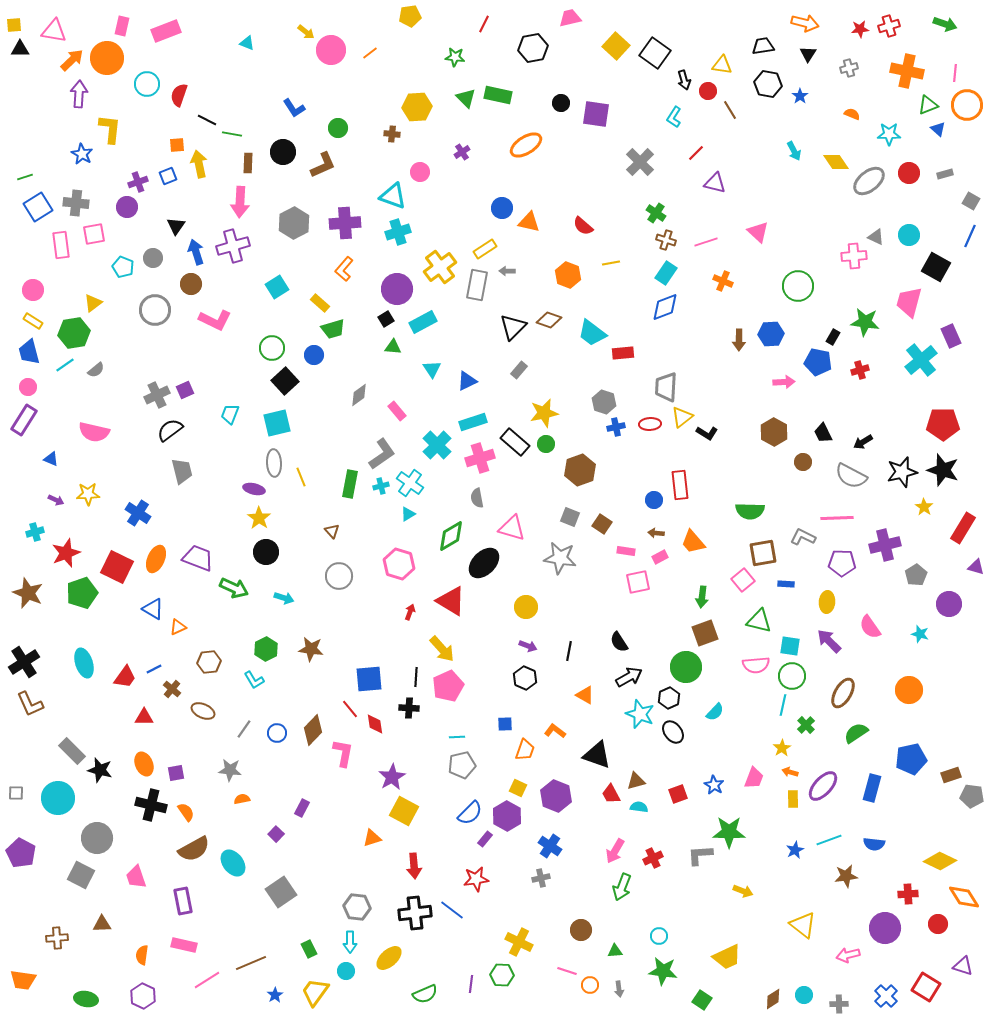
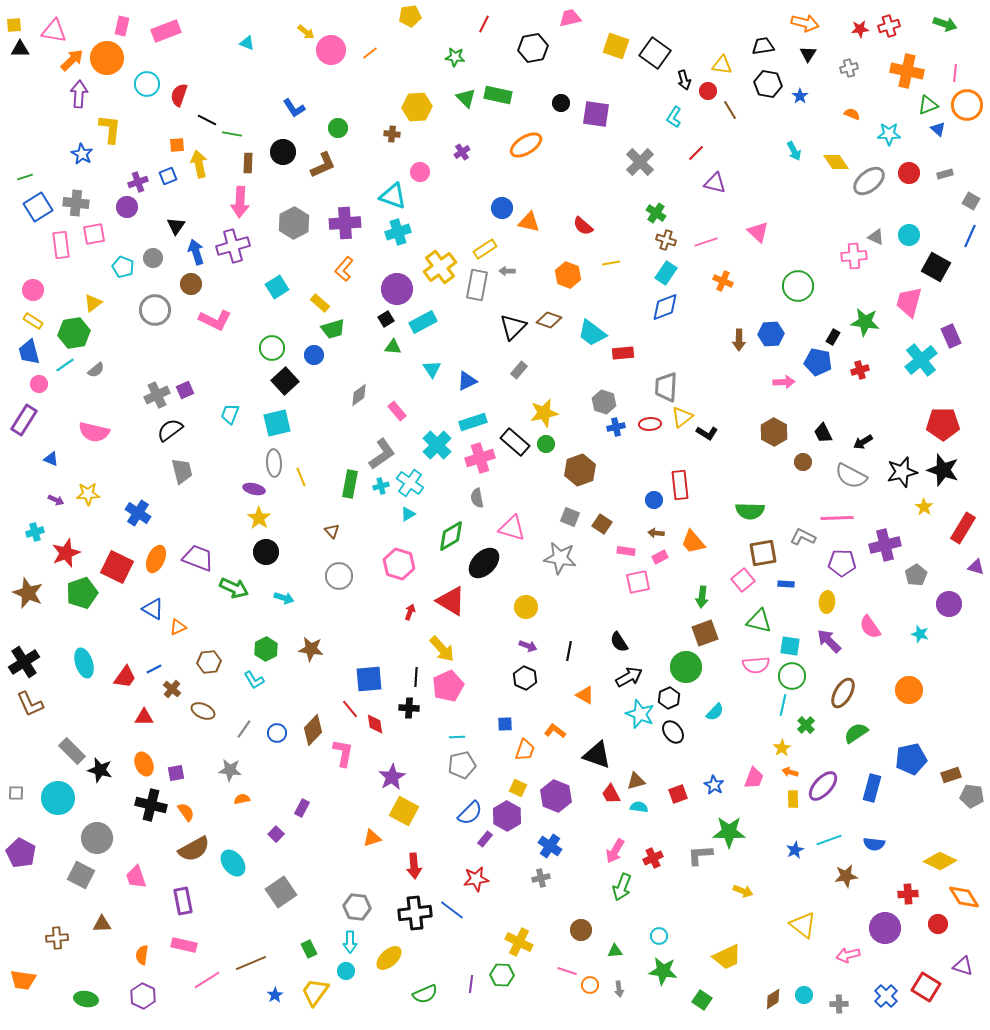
yellow square at (616, 46): rotated 24 degrees counterclockwise
pink circle at (28, 387): moved 11 px right, 3 px up
